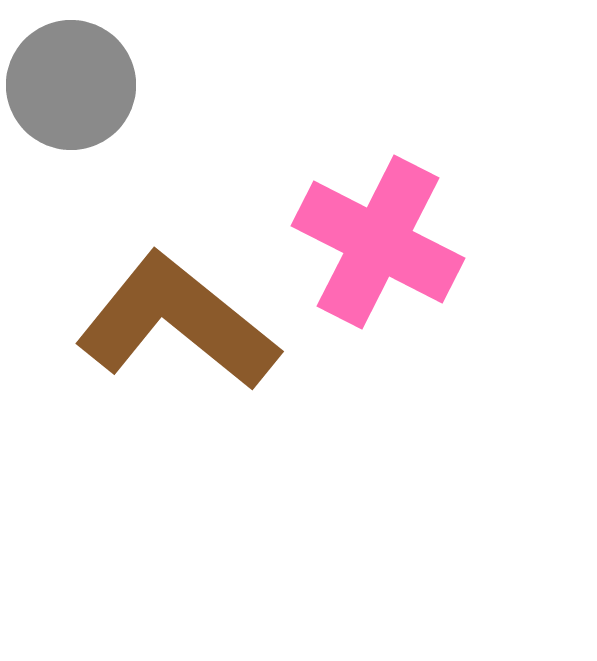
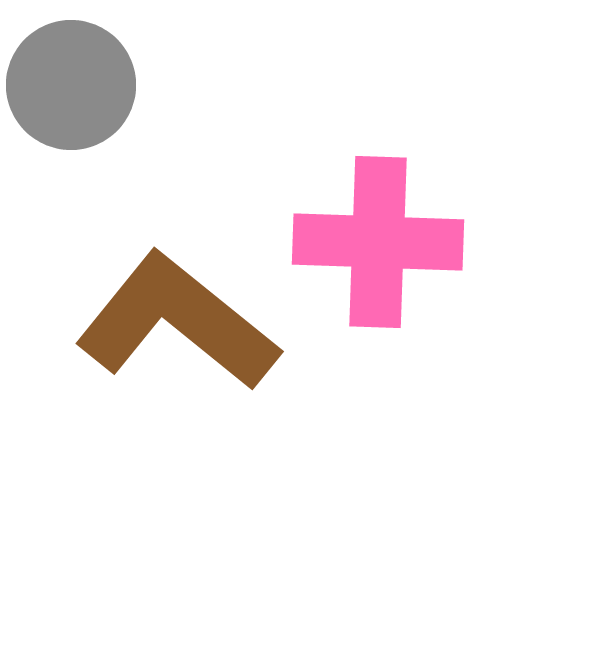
pink cross: rotated 25 degrees counterclockwise
